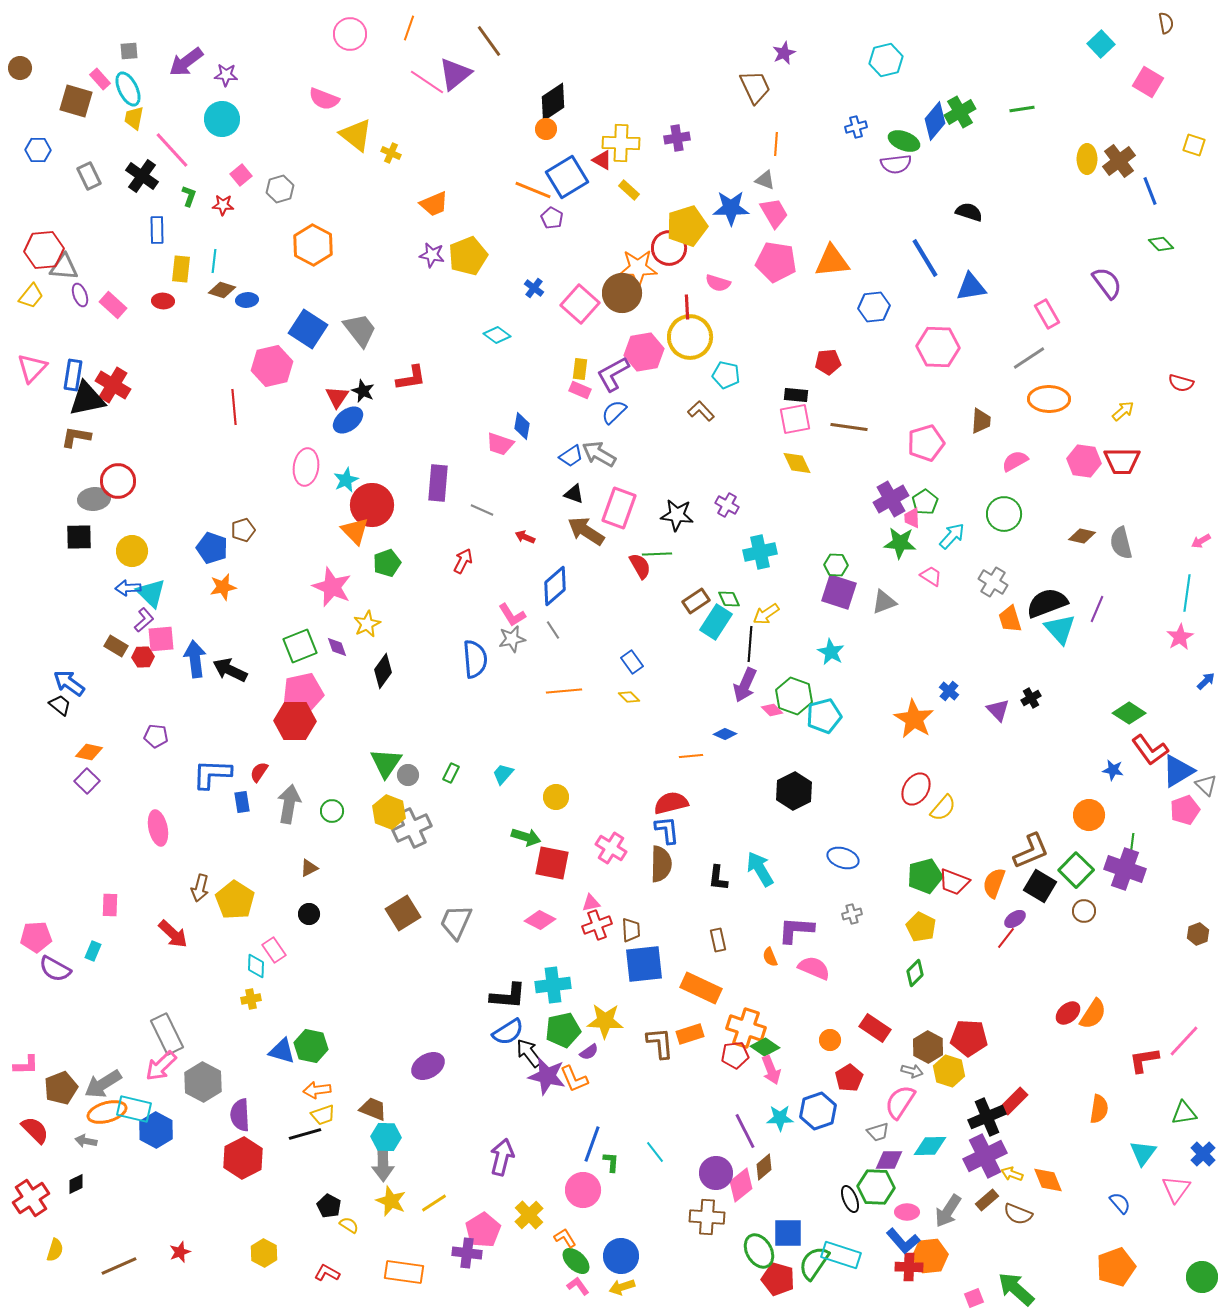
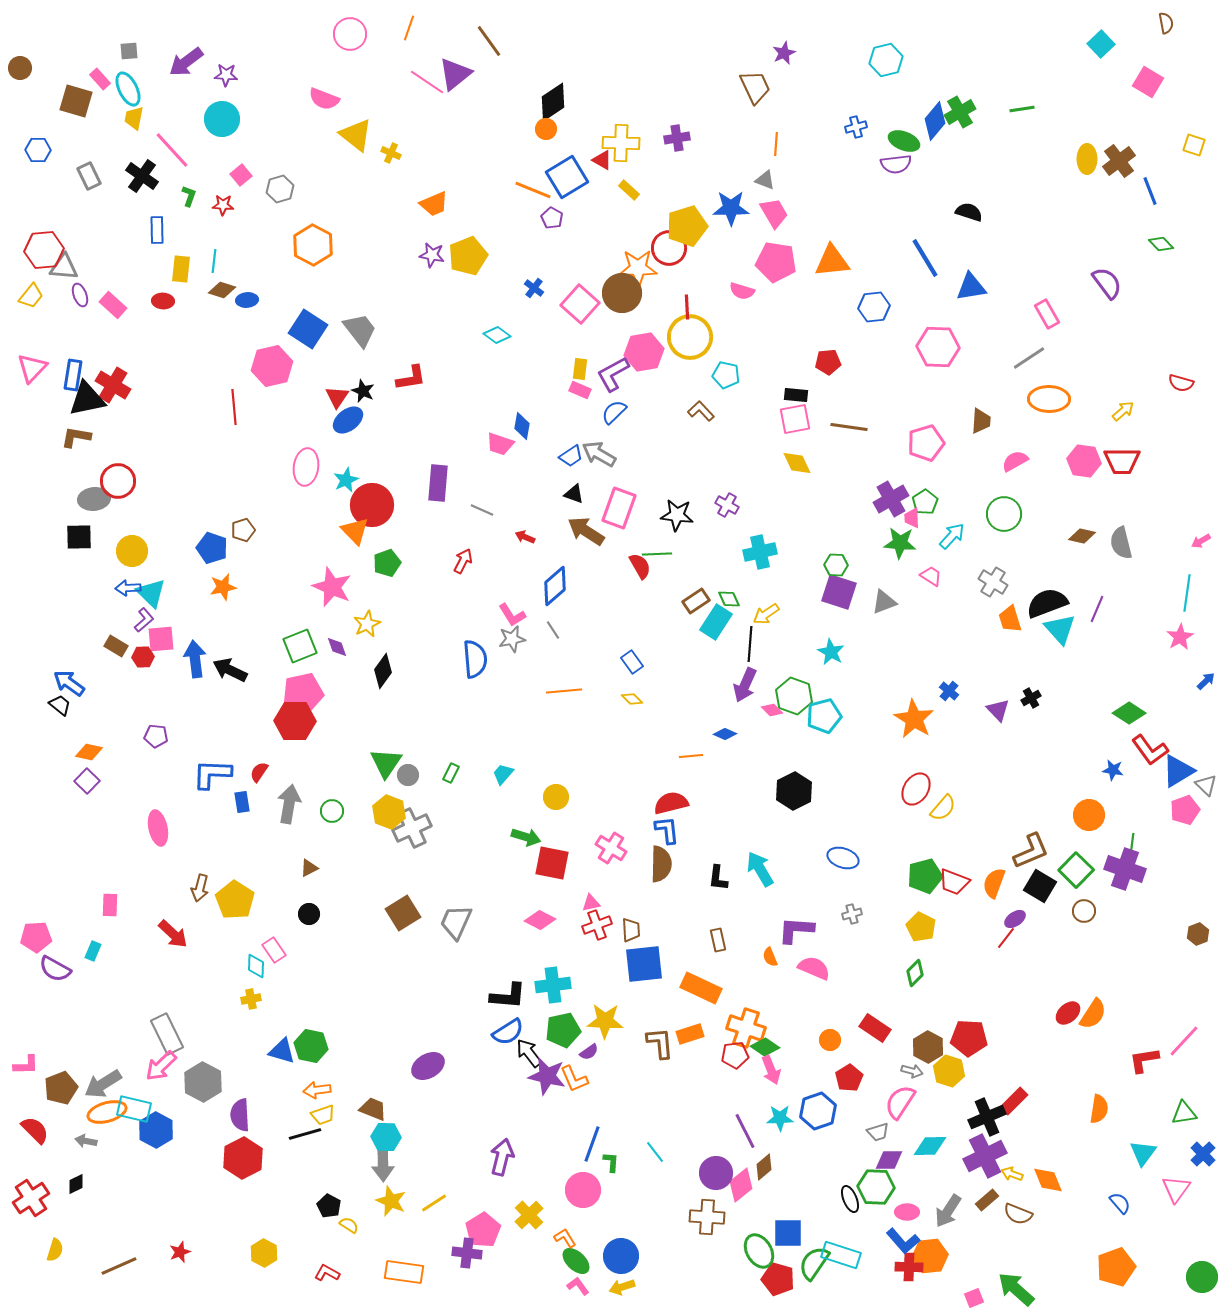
pink semicircle at (718, 283): moved 24 px right, 8 px down
yellow diamond at (629, 697): moved 3 px right, 2 px down
